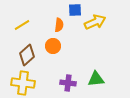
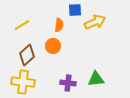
yellow cross: moved 1 px up
